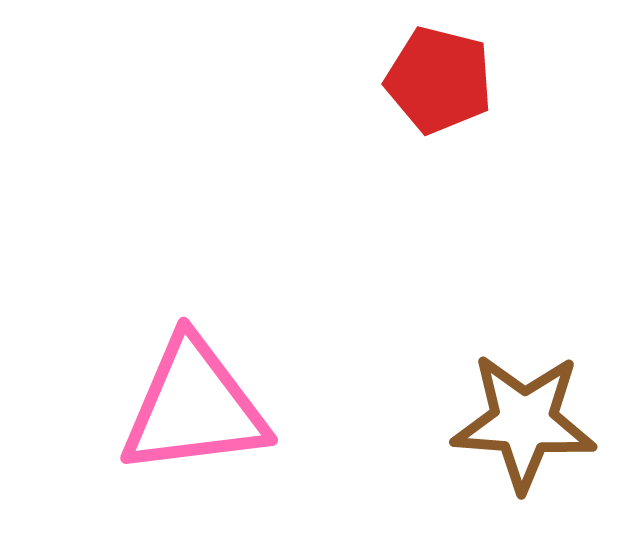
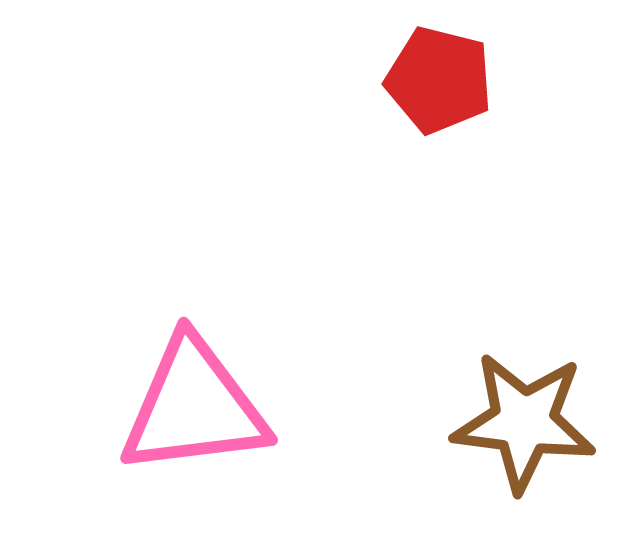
brown star: rotated 3 degrees clockwise
